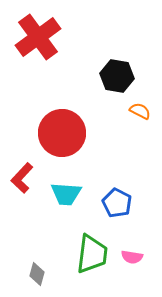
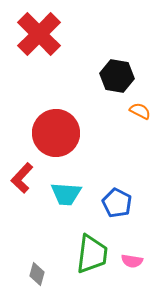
red cross: moved 1 px right, 3 px up; rotated 9 degrees counterclockwise
red circle: moved 6 px left
pink semicircle: moved 4 px down
